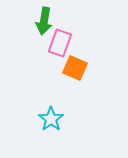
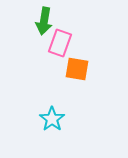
orange square: moved 2 px right, 1 px down; rotated 15 degrees counterclockwise
cyan star: moved 1 px right
